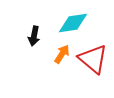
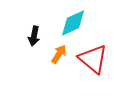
cyan diamond: rotated 16 degrees counterclockwise
orange arrow: moved 3 px left
